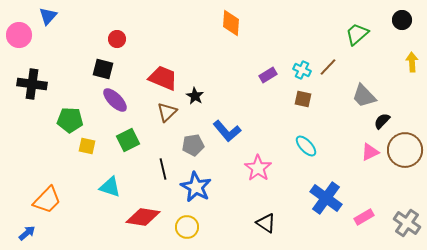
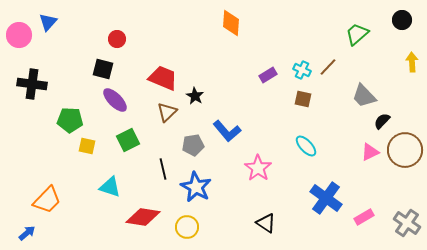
blue triangle: moved 6 px down
